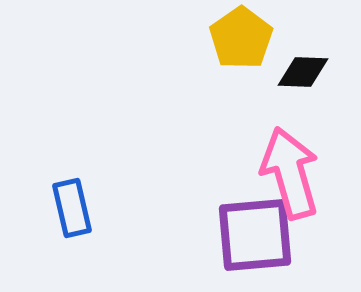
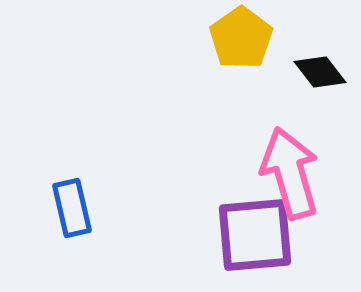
black diamond: moved 17 px right; rotated 50 degrees clockwise
